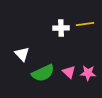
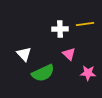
white cross: moved 1 px left, 1 px down
white triangle: moved 2 px right
pink triangle: moved 18 px up
